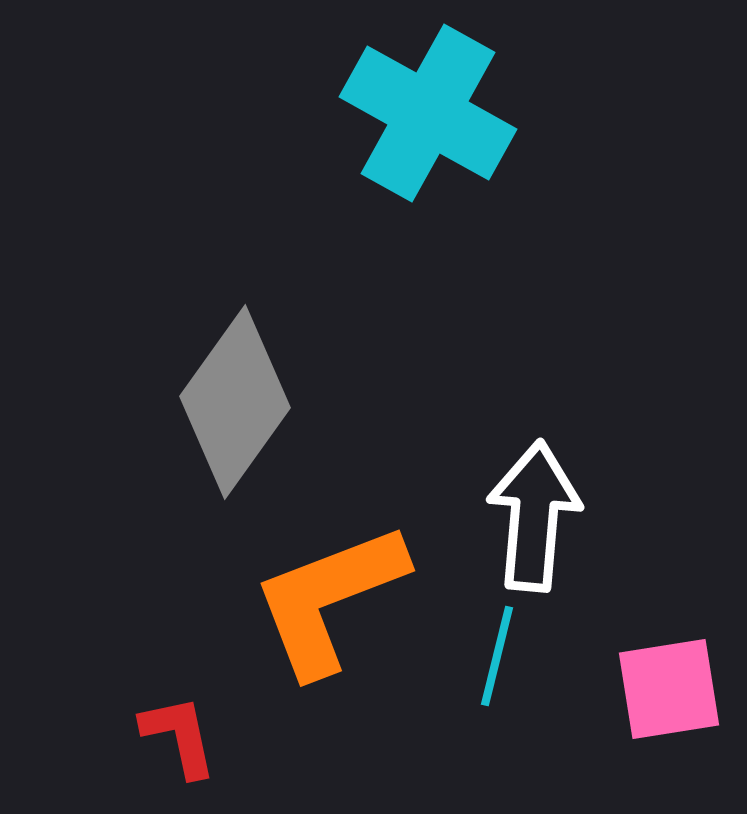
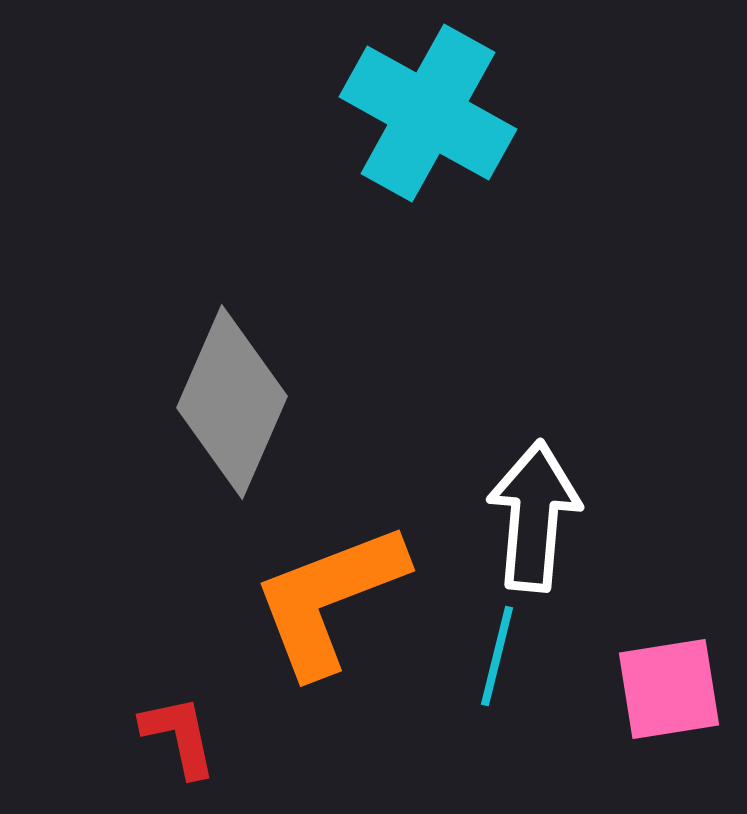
gray diamond: moved 3 px left; rotated 12 degrees counterclockwise
